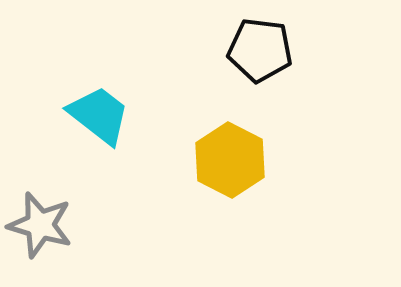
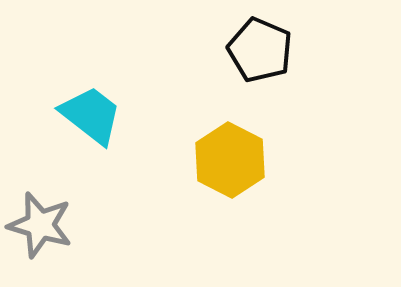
black pentagon: rotated 16 degrees clockwise
cyan trapezoid: moved 8 px left
